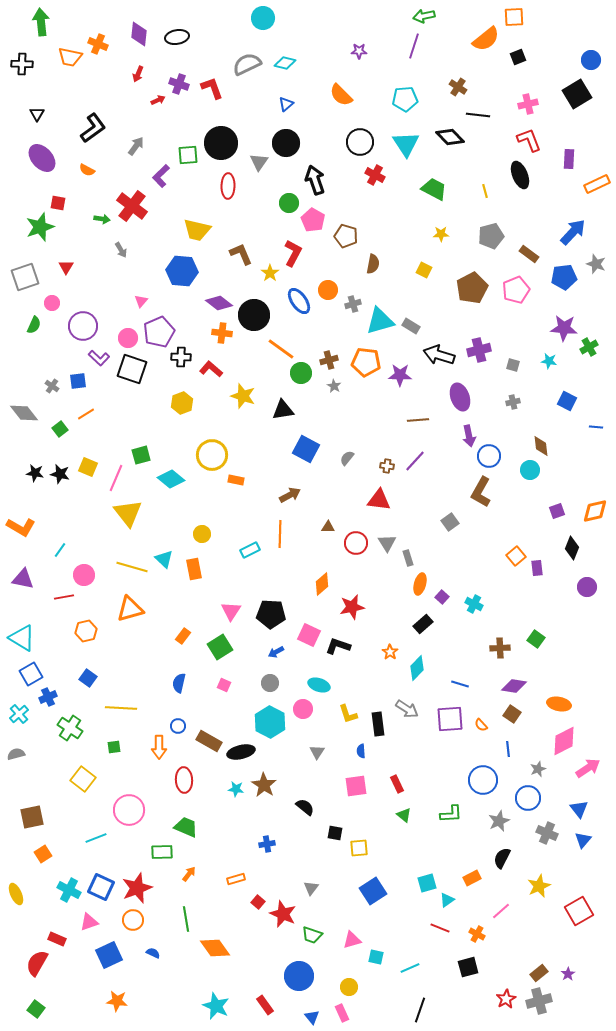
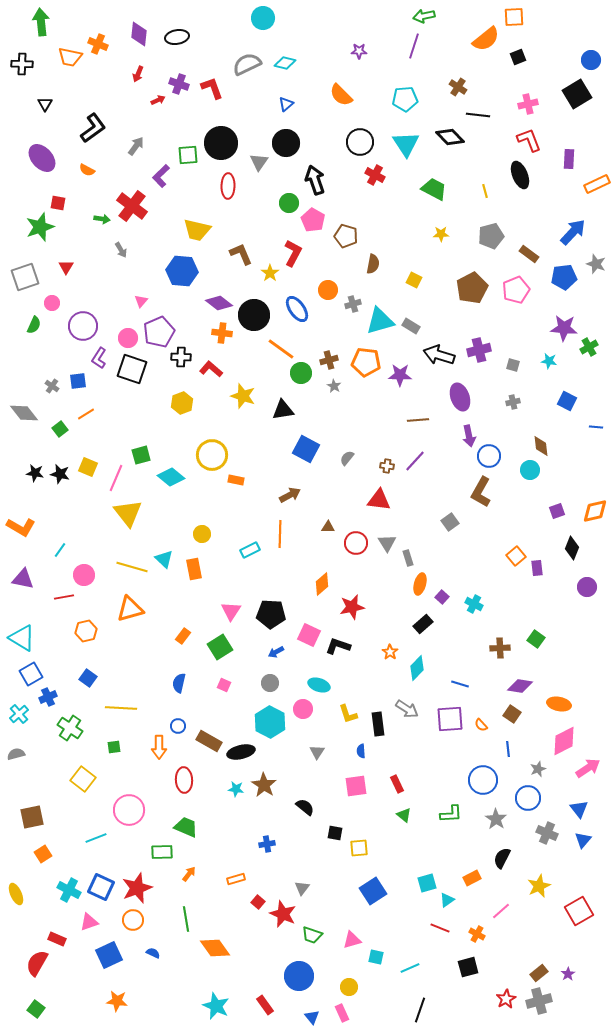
black triangle at (37, 114): moved 8 px right, 10 px up
yellow square at (424, 270): moved 10 px left, 10 px down
blue ellipse at (299, 301): moved 2 px left, 8 px down
purple L-shape at (99, 358): rotated 80 degrees clockwise
cyan diamond at (171, 479): moved 2 px up
purple diamond at (514, 686): moved 6 px right
gray star at (499, 821): moved 3 px left, 2 px up; rotated 15 degrees counterclockwise
gray triangle at (311, 888): moved 9 px left
